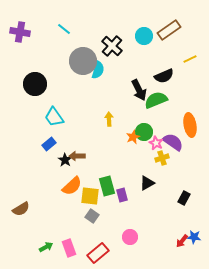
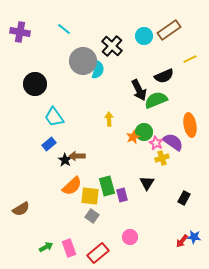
black triangle: rotated 28 degrees counterclockwise
